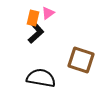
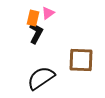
black L-shape: rotated 20 degrees counterclockwise
brown square: rotated 16 degrees counterclockwise
black semicircle: rotated 44 degrees counterclockwise
